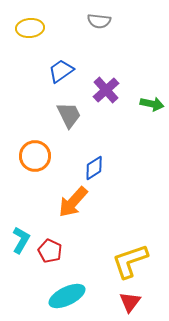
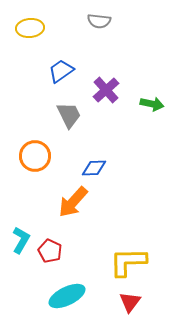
blue diamond: rotated 30 degrees clockwise
yellow L-shape: moved 2 px left, 1 px down; rotated 18 degrees clockwise
